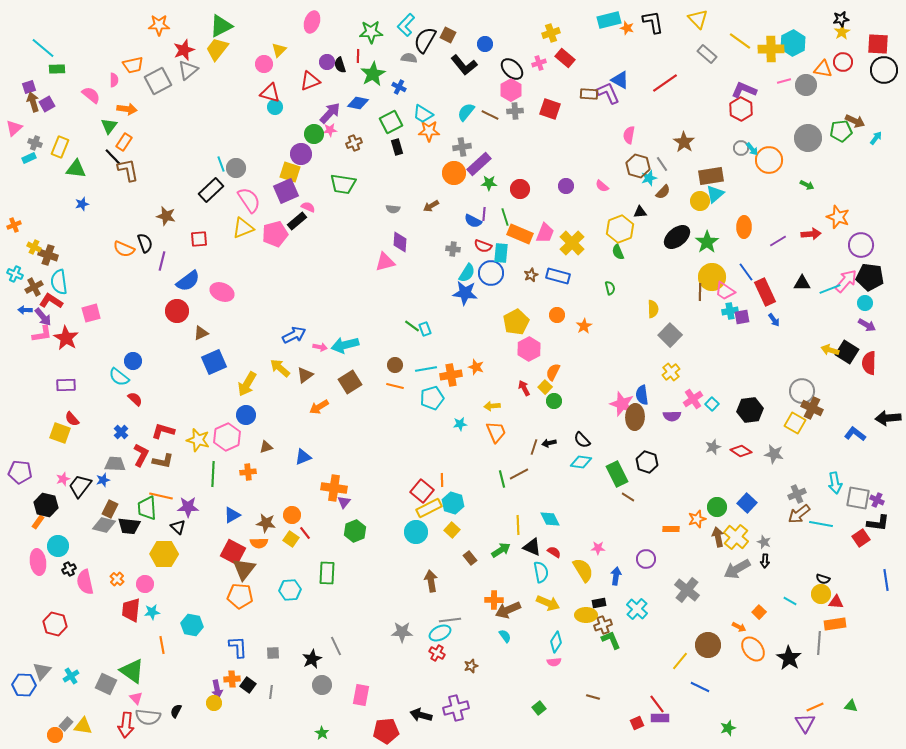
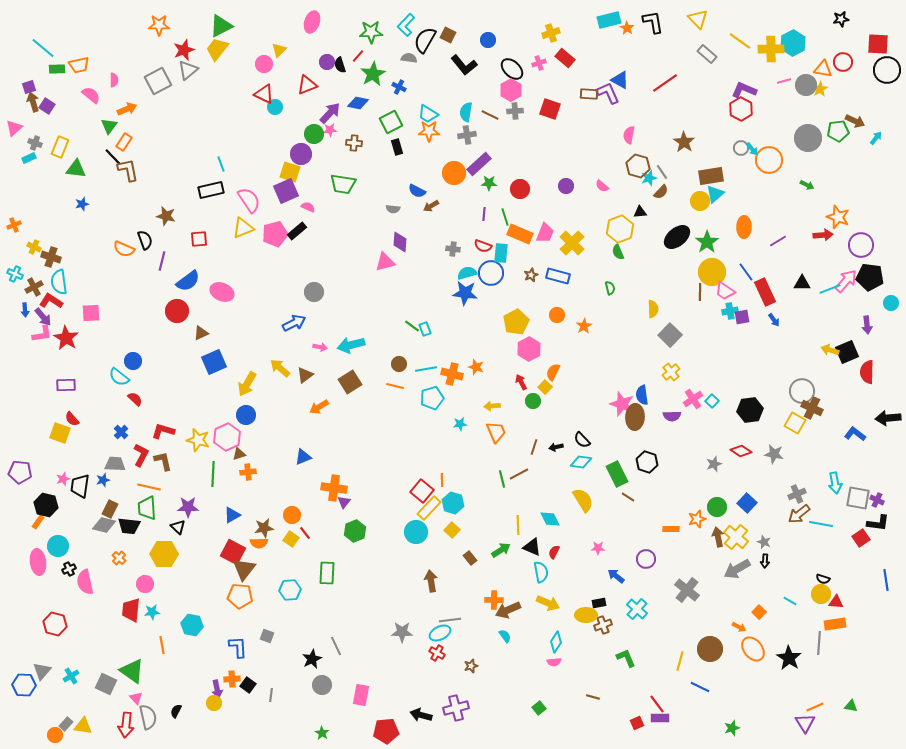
orange star at (627, 28): rotated 16 degrees clockwise
yellow star at (842, 32): moved 22 px left, 57 px down
blue circle at (485, 44): moved 3 px right, 4 px up
red line at (358, 56): rotated 40 degrees clockwise
orange trapezoid at (133, 65): moved 54 px left
black circle at (884, 70): moved 3 px right
red triangle at (310, 81): moved 3 px left, 4 px down
red triangle at (270, 93): moved 6 px left, 1 px down; rotated 10 degrees clockwise
purple square at (47, 104): moved 2 px down; rotated 28 degrees counterclockwise
orange arrow at (127, 109): rotated 30 degrees counterclockwise
cyan semicircle at (466, 112): rotated 30 degrees counterclockwise
cyan trapezoid at (423, 114): moved 5 px right
green pentagon at (841, 131): moved 3 px left
brown cross at (354, 143): rotated 28 degrees clockwise
gray cross at (462, 147): moved 5 px right, 12 px up
gray line at (662, 164): moved 8 px down
gray circle at (236, 168): moved 78 px right, 124 px down
black rectangle at (211, 190): rotated 30 degrees clockwise
brown semicircle at (663, 192): moved 2 px left
black rectangle at (297, 221): moved 10 px down
blue semicircle at (473, 221): moved 56 px left, 30 px up
red arrow at (811, 234): moved 12 px right, 1 px down
black semicircle at (145, 243): moved 3 px up
brown cross at (48, 255): moved 3 px right, 2 px down
cyan semicircle at (467, 273): rotated 138 degrees counterclockwise
yellow circle at (712, 277): moved 5 px up
cyan circle at (865, 303): moved 26 px right
blue arrow at (25, 310): rotated 96 degrees counterclockwise
pink square at (91, 313): rotated 12 degrees clockwise
purple arrow at (867, 325): rotated 54 degrees clockwise
blue arrow at (294, 335): moved 12 px up
cyan arrow at (345, 345): moved 6 px right
black square at (847, 352): rotated 35 degrees clockwise
red semicircle at (869, 363): moved 2 px left, 9 px down
brown circle at (395, 365): moved 4 px right, 1 px up
orange cross at (451, 375): moved 1 px right, 1 px up; rotated 25 degrees clockwise
red arrow at (524, 388): moved 3 px left, 6 px up
green circle at (554, 401): moved 21 px left
cyan square at (712, 404): moved 3 px up
black arrow at (549, 443): moved 7 px right, 4 px down
brown triangle at (266, 447): moved 27 px left, 7 px down
gray star at (713, 447): moved 1 px right, 17 px down
brown L-shape at (163, 461): rotated 115 degrees counterclockwise
black trapezoid at (80, 486): rotated 30 degrees counterclockwise
orange line at (161, 496): moved 12 px left, 9 px up
yellow rectangle at (429, 508): rotated 20 degrees counterclockwise
brown star at (266, 523): moved 2 px left, 5 px down; rotated 18 degrees counterclockwise
red semicircle at (554, 552): rotated 96 degrees counterclockwise
yellow semicircle at (583, 570): moved 70 px up
blue arrow at (616, 576): rotated 60 degrees counterclockwise
orange cross at (117, 579): moved 2 px right, 21 px up
green L-shape at (611, 640): moved 15 px right, 18 px down
brown circle at (708, 645): moved 2 px right, 4 px down
gray square at (273, 653): moved 6 px left, 17 px up; rotated 24 degrees clockwise
yellow line at (680, 661): rotated 24 degrees counterclockwise
gray line at (271, 692): moved 3 px down
gray semicircle at (148, 717): rotated 110 degrees counterclockwise
green star at (728, 728): moved 4 px right
